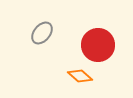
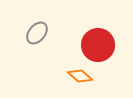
gray ellipse: moved 5 px left
